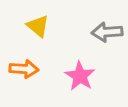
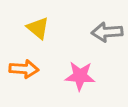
yellow triangle: moved 2 px down
pink star: rotated 28 degrees counterclockwise
